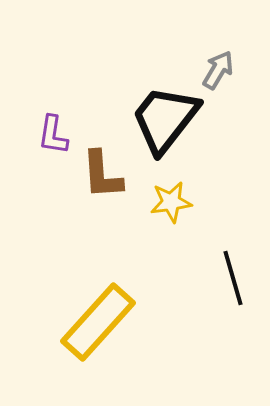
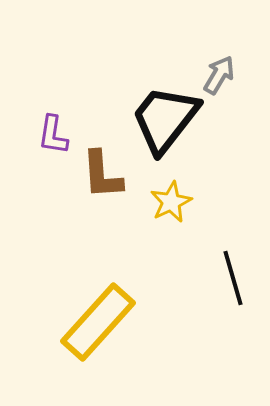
gray arrow: moved 1 px right, 5 px down
yellow star: rotated 18 degrees counterclockwise
